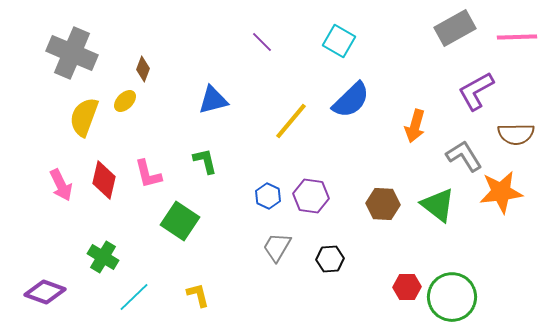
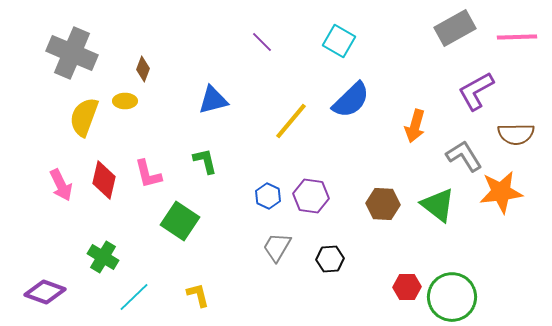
yellow ellipse: rotated 45 degrees clockwise
